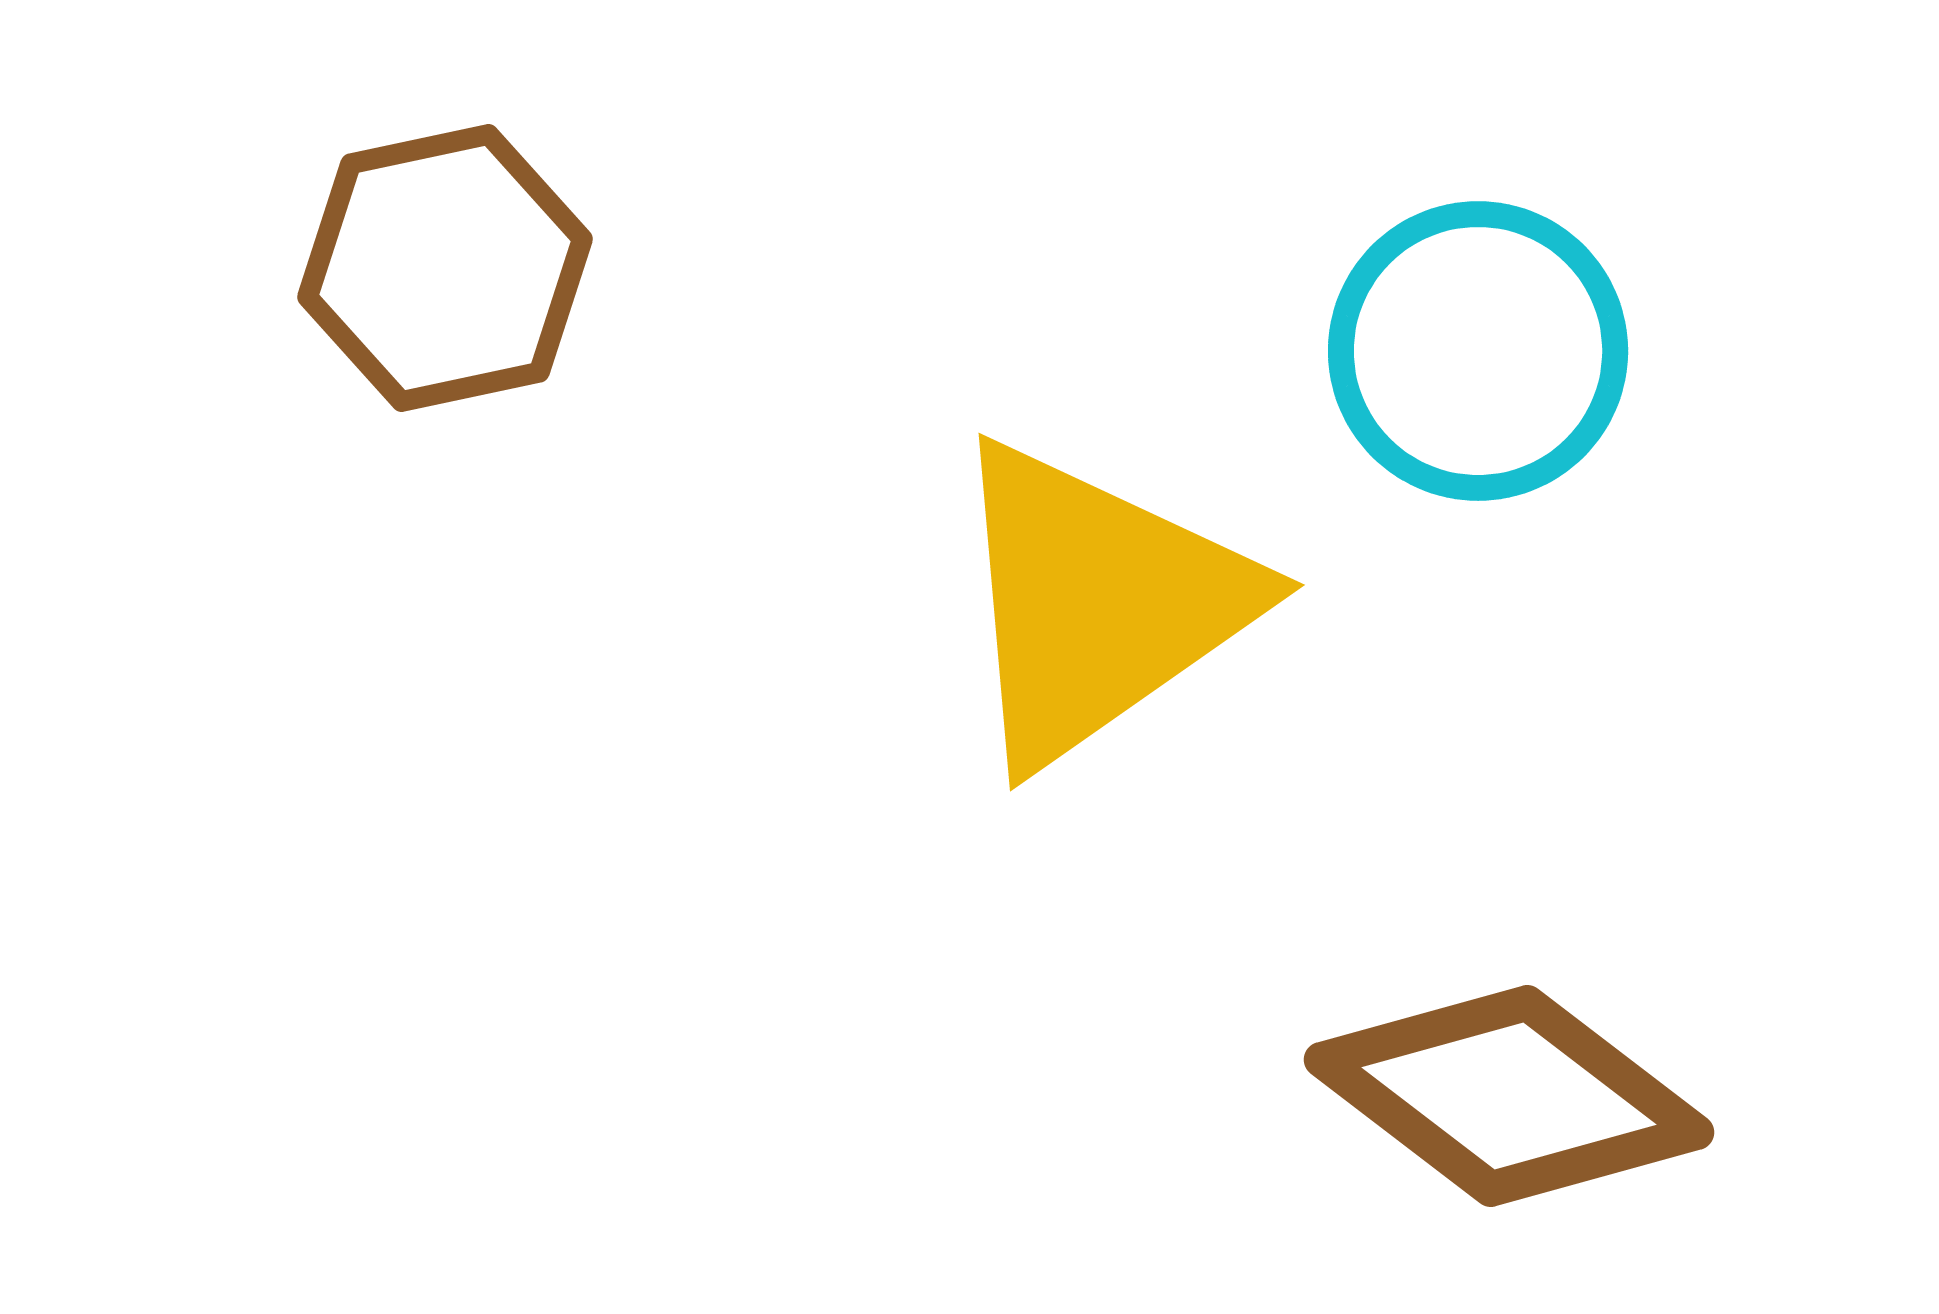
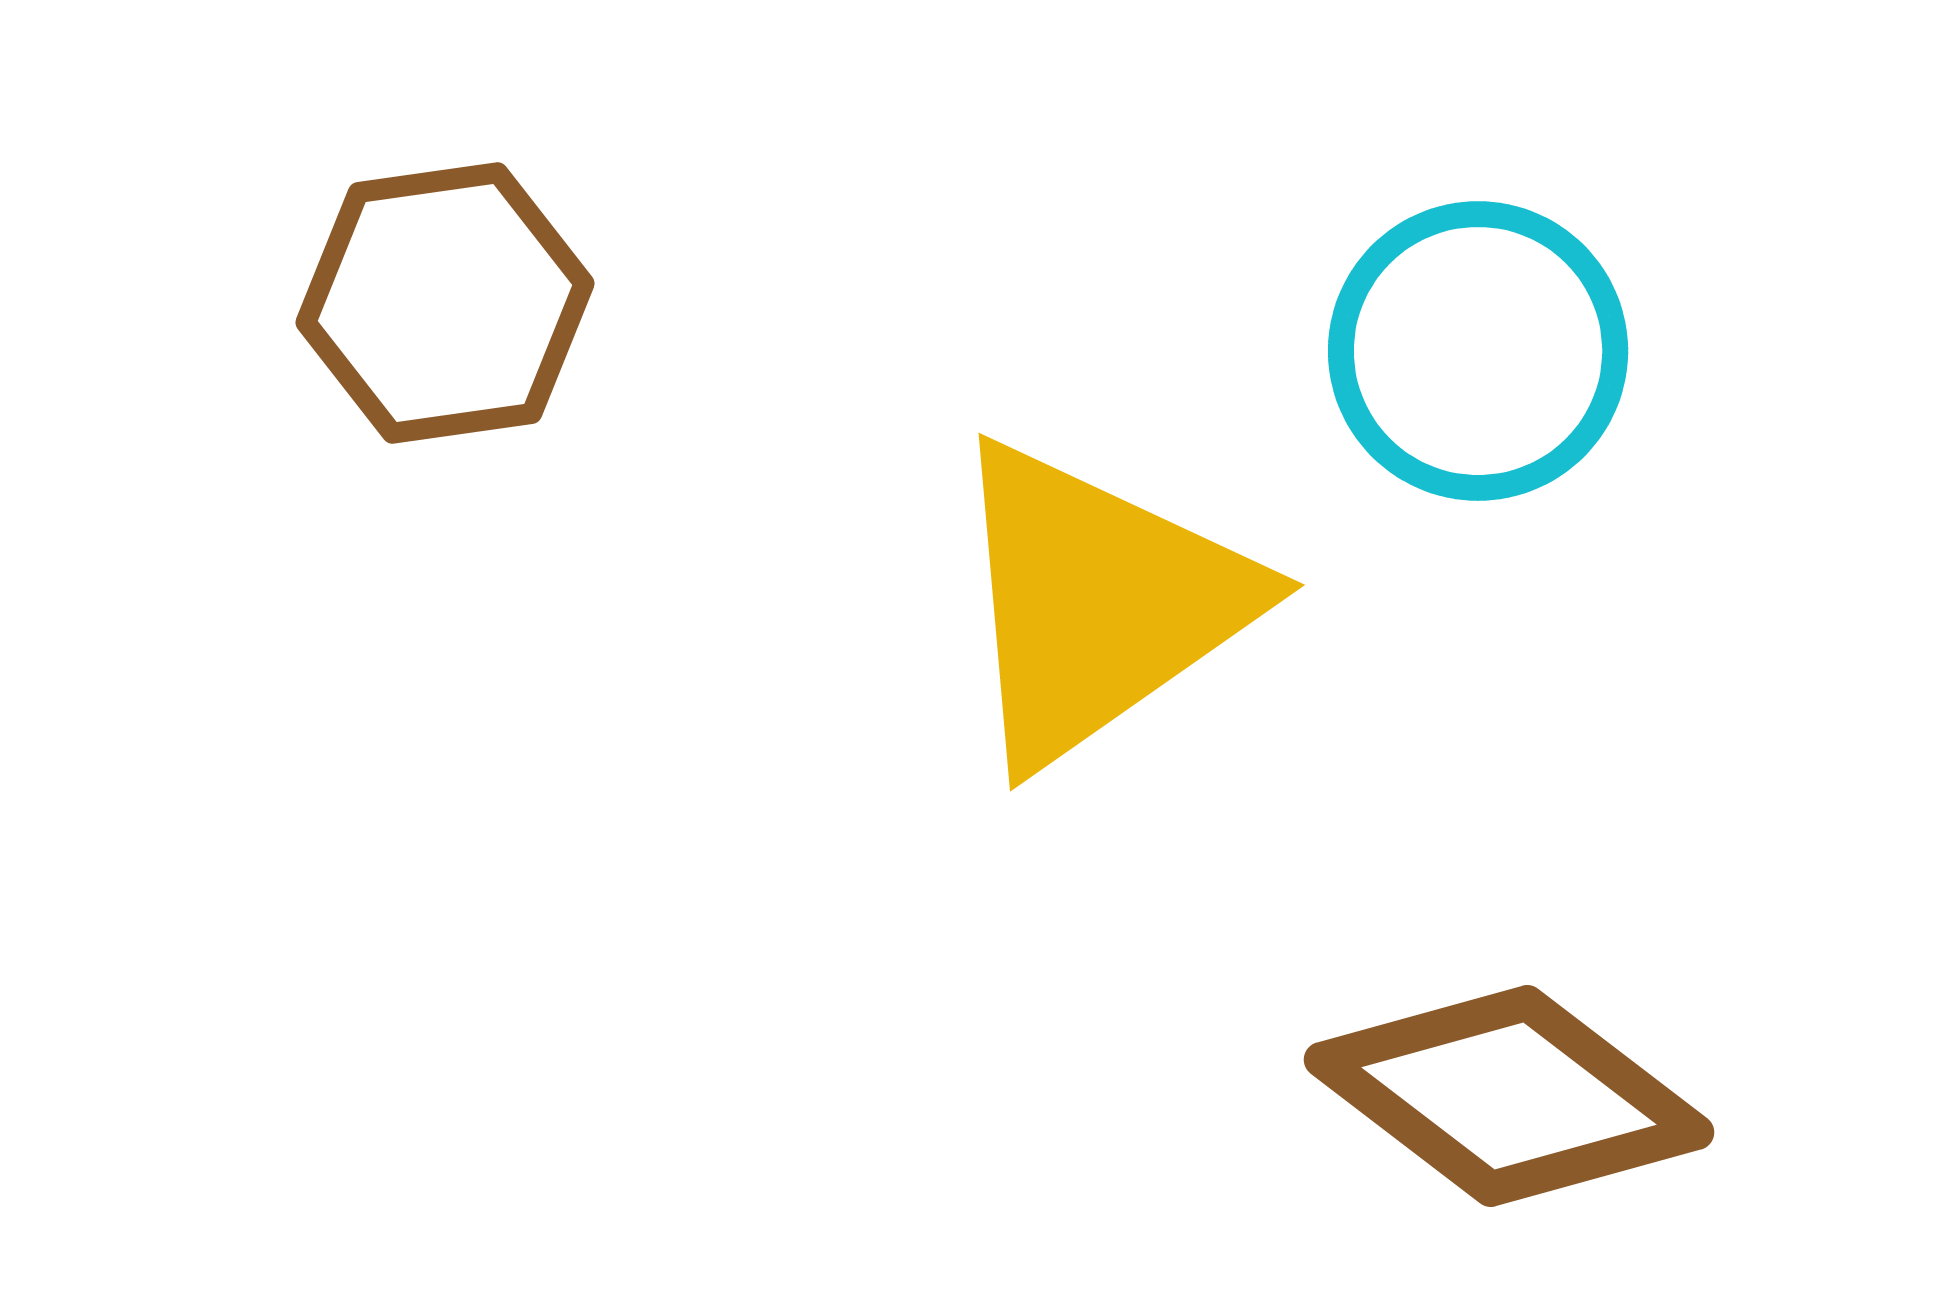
brown hexagon: moved 35 px down; rotated 4 degrees clockwise
